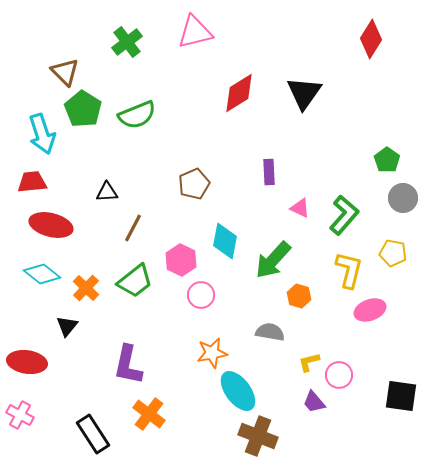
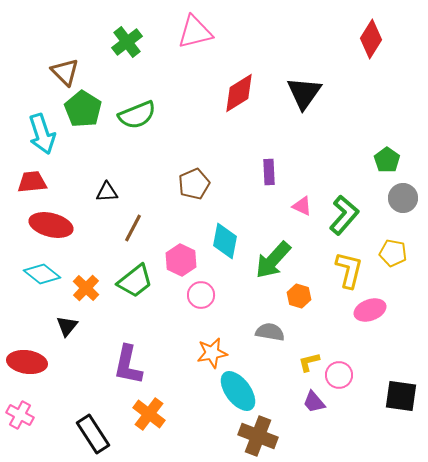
pink triangle at (300, 208): moved 2 px right, 2 px up
